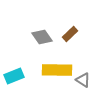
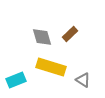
gray diamond: rotated 20 degrees clockwise
yellow rectangle: moved 6 px left, 3 px up; rotated 16 degrees clockwise
cyan rectangle: moved 2 px right, 4 px down
